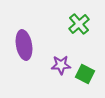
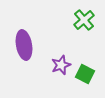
green cross: moved 5 px right, 4 px up
purple star: rotated 18 degrees counterclockwise
